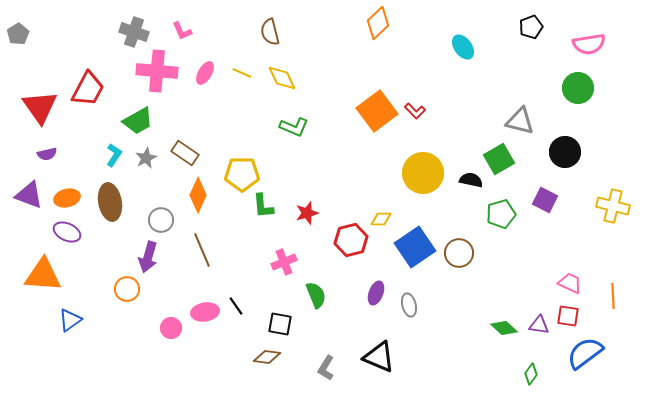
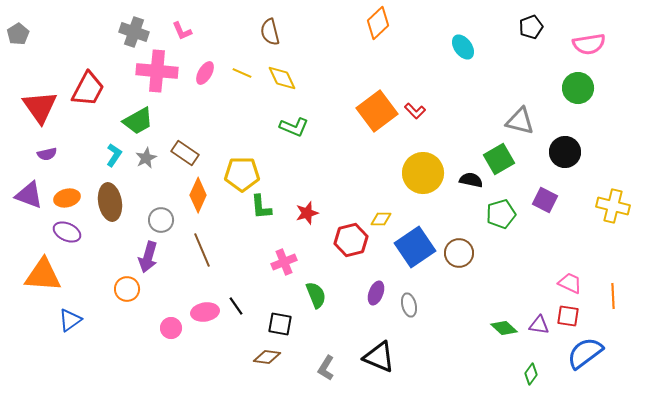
green L-shape at (263, 206): moved 2 px left, 1 px down
